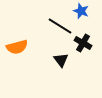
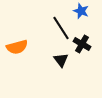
black line: moved 1 px right, 2 px down; rotated 25 degrees clockwise
black cross: moved 1 px left, 1 px down
